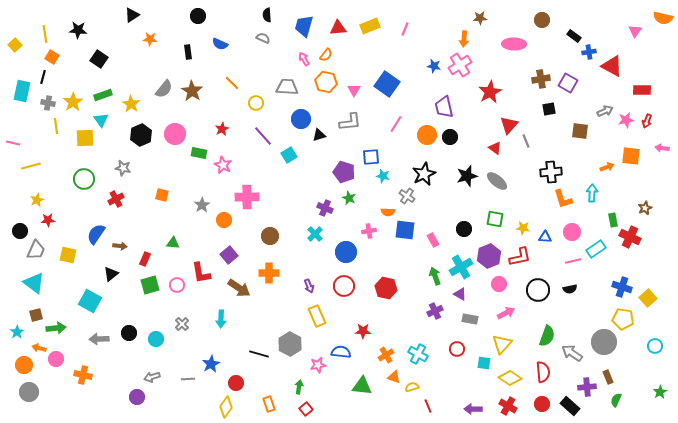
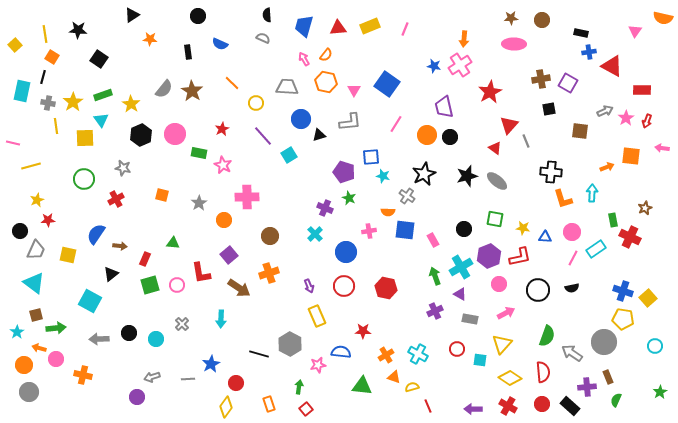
brown star at (480, 18): moved 31 px right
black rectangle at (574, 36): moved 7 px right, 3 px up; rotated 24 degrees counterclockwise
pink star at (626, 120): moved 2 px up; rotated 21 degrees counterclockwise
black cross at (551, 172): rotated 10 degrees clockwise
gray star at (202, 205): moved 3 px left, 2 px up
pink line at (573, 261): moved 3 px up; rotated 49 degrees counterclockwise
orange cross at (269, 273): rotated 18 degrees counterclockwise
blue cross at (622, 287): moved 1 px right, 4 px down
black semicircle at (570, 289): moved 2 px right, 1 px up
cyan square at (484, 363): moved 4 px left, 3 px up
